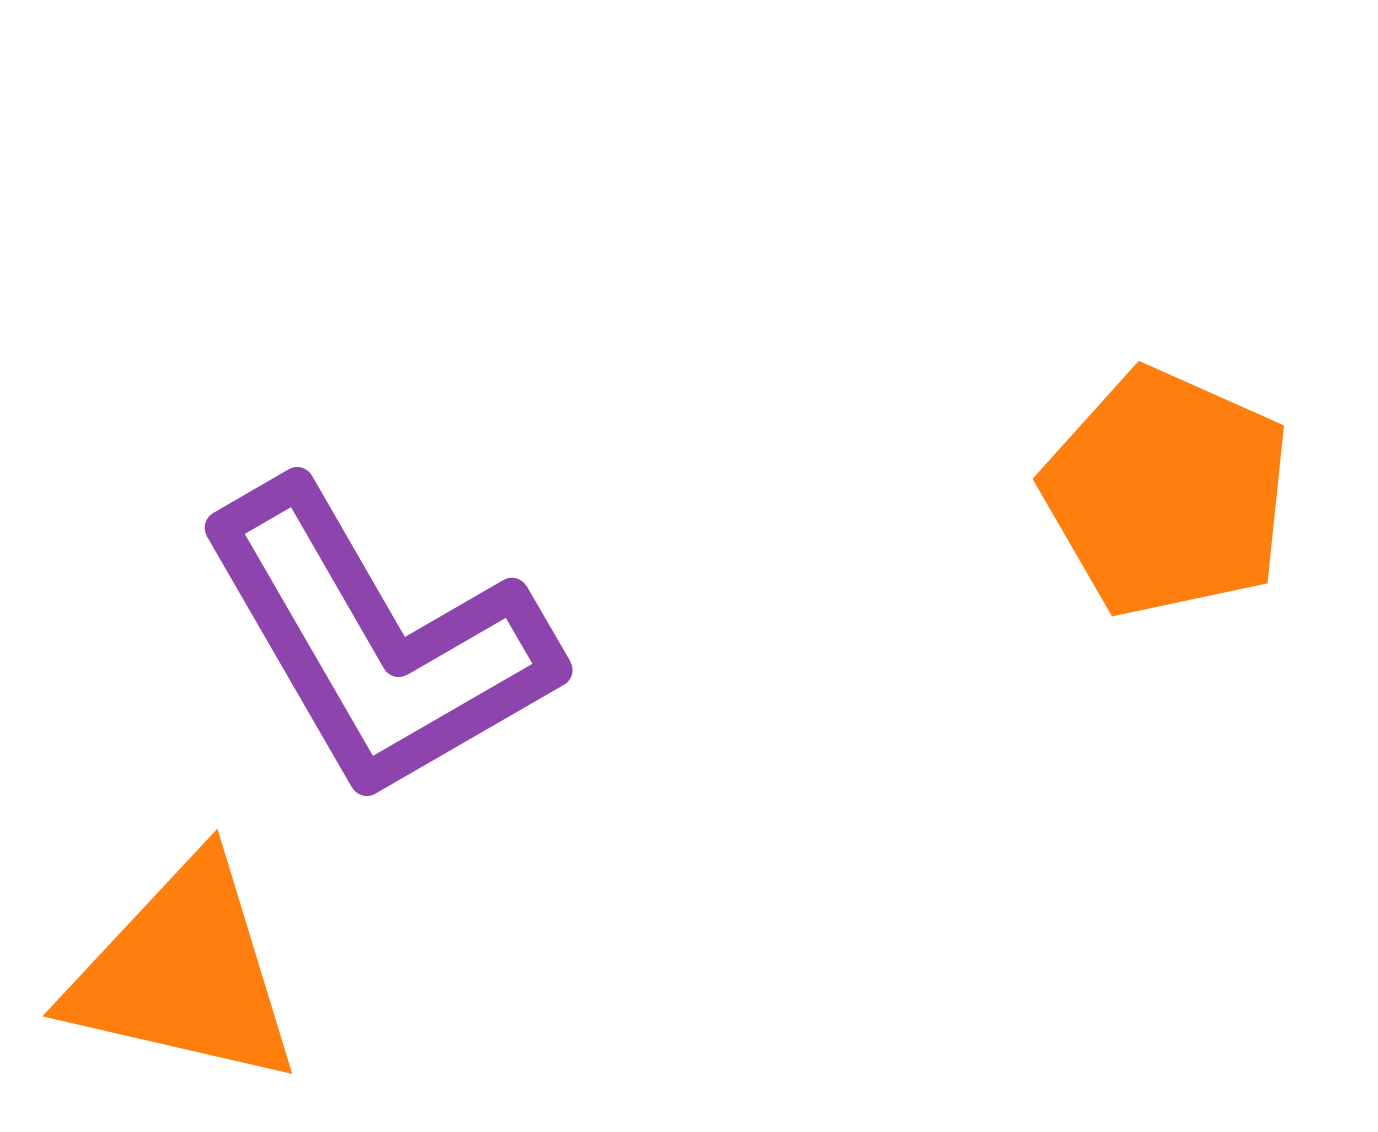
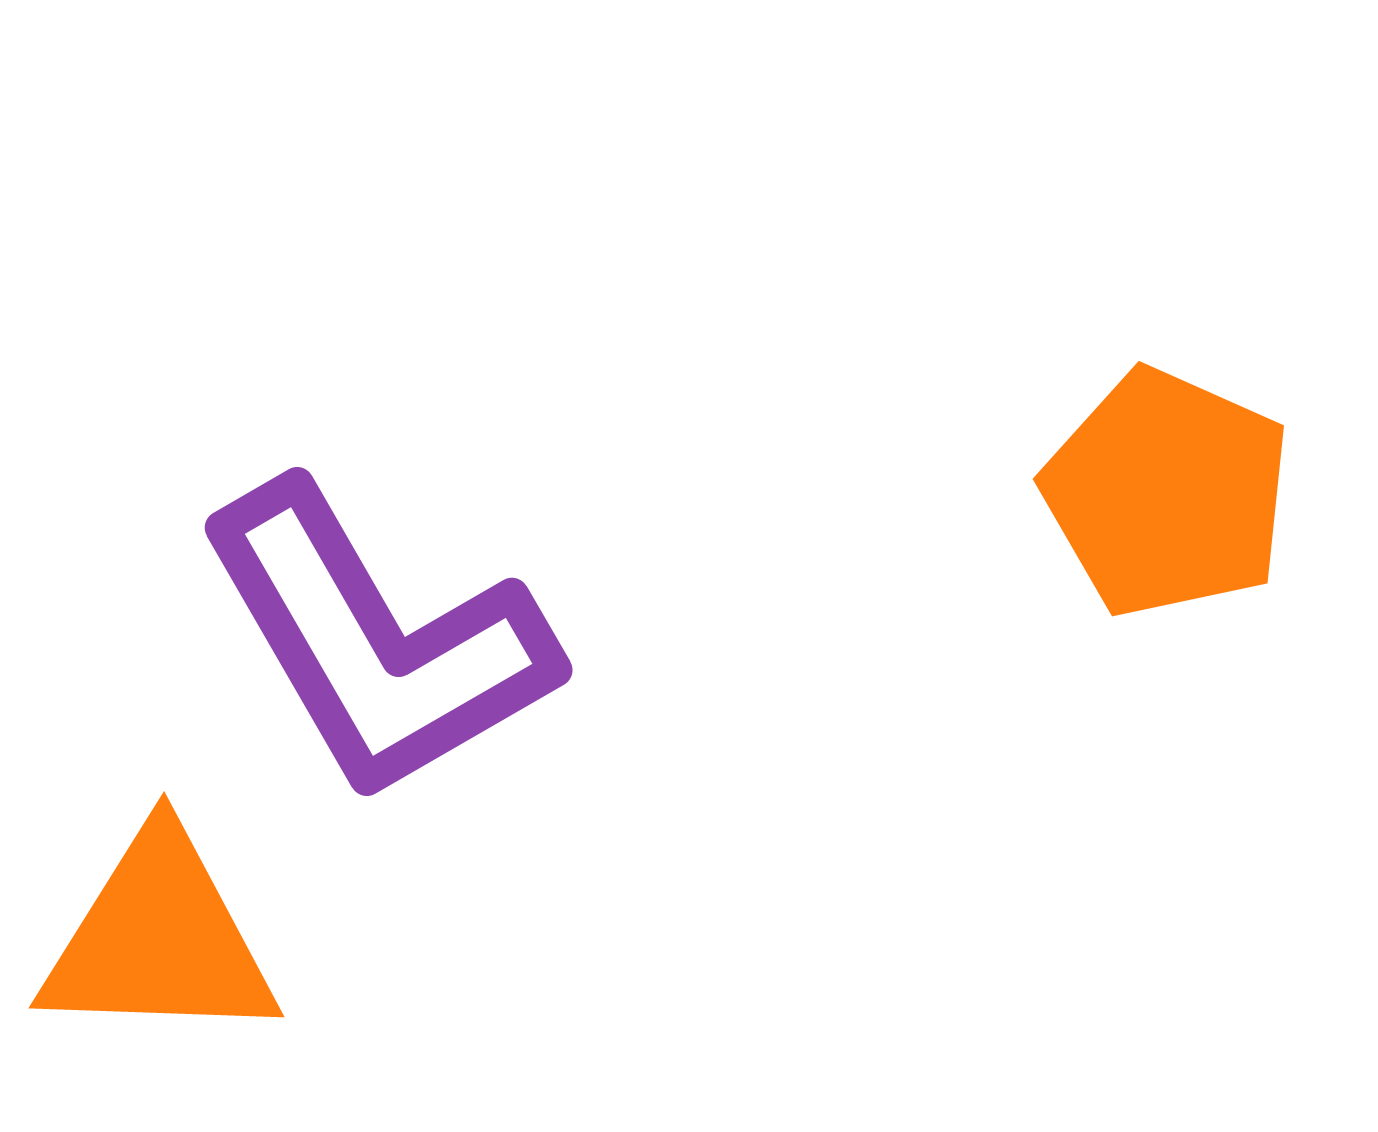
orange triangle: moved 25 px left, 34 px up; rotated 11 degrees counterclockwise
